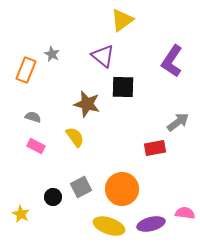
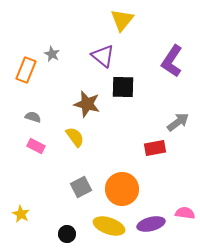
yellow triangle: rotated 15 degrees counterclockwise
black circle: moved 14 px right, 37 px down
